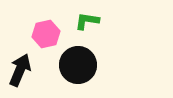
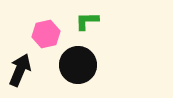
green L-shape: rotated 10 degrees counterclockwise
